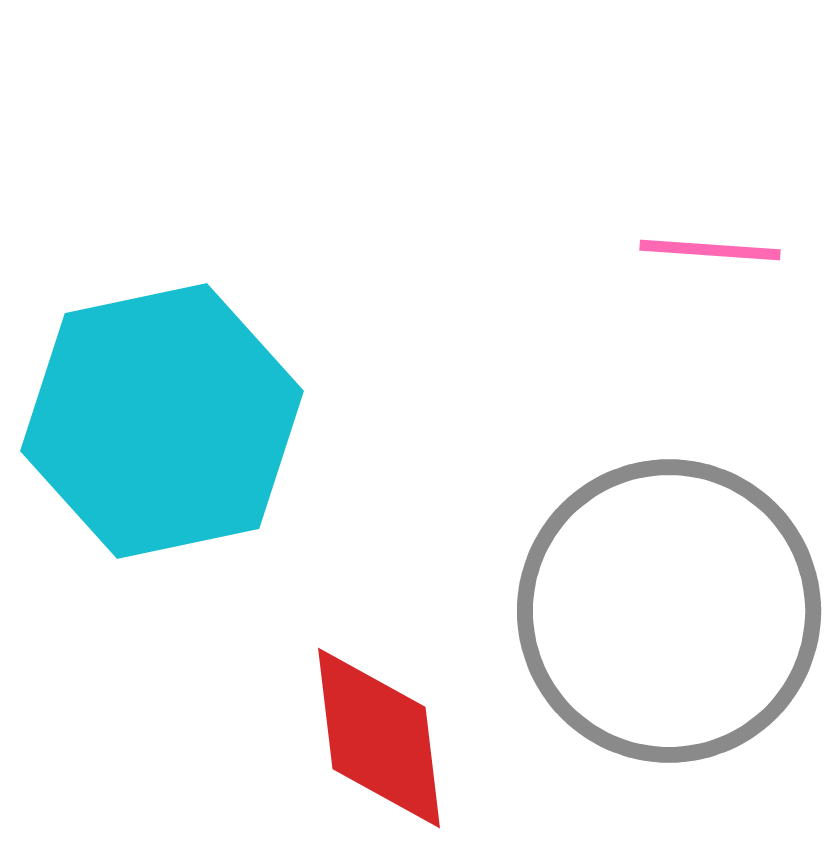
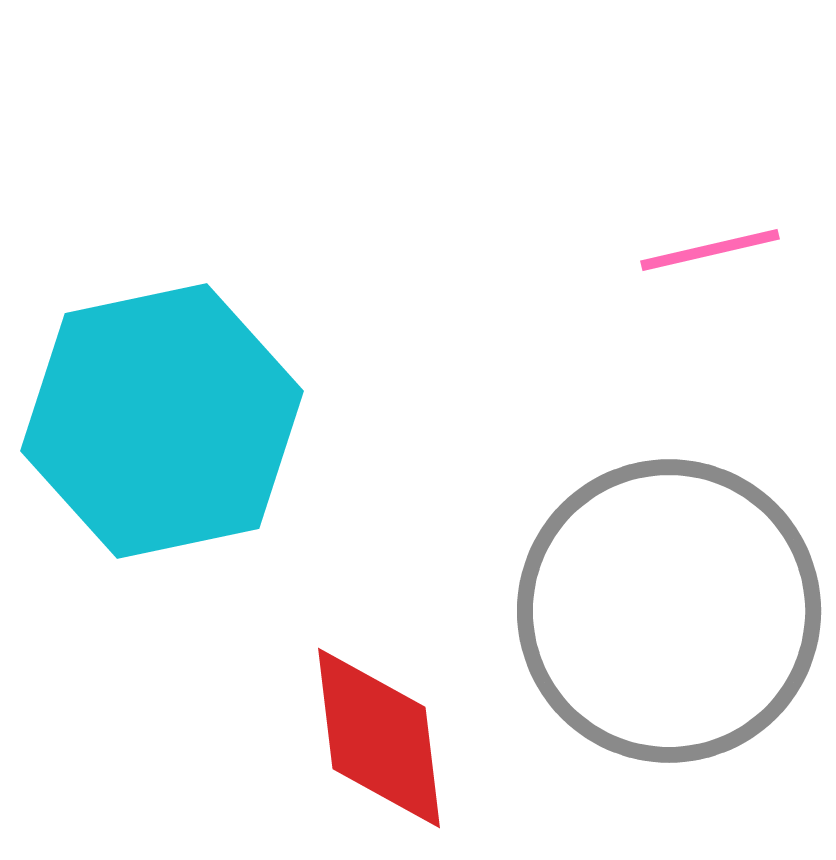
pink line: rotated 17 degrees counterclockwise
